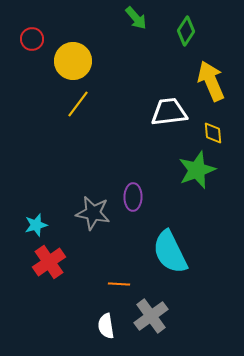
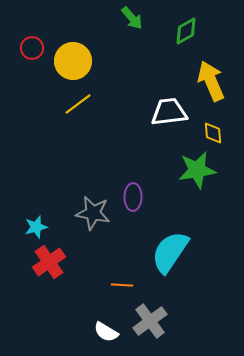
green arrow: moved 4 px left
green diamond: rotated 28 degrees clockwise
red circle: moved 9 px down
yellow line: rotated 16 degrees clockwise
green star: rotated 12 degrees clockwise
cyan star: moved 2 px down
cyan semicircle: rotated 60 degrees clockwise
orange line: moved 3 px right, 1 px down
gray cross: moved 1 px left, 5 px down
white semicircle: moved 6 px down; rotated 50 degrees counterclockwise
